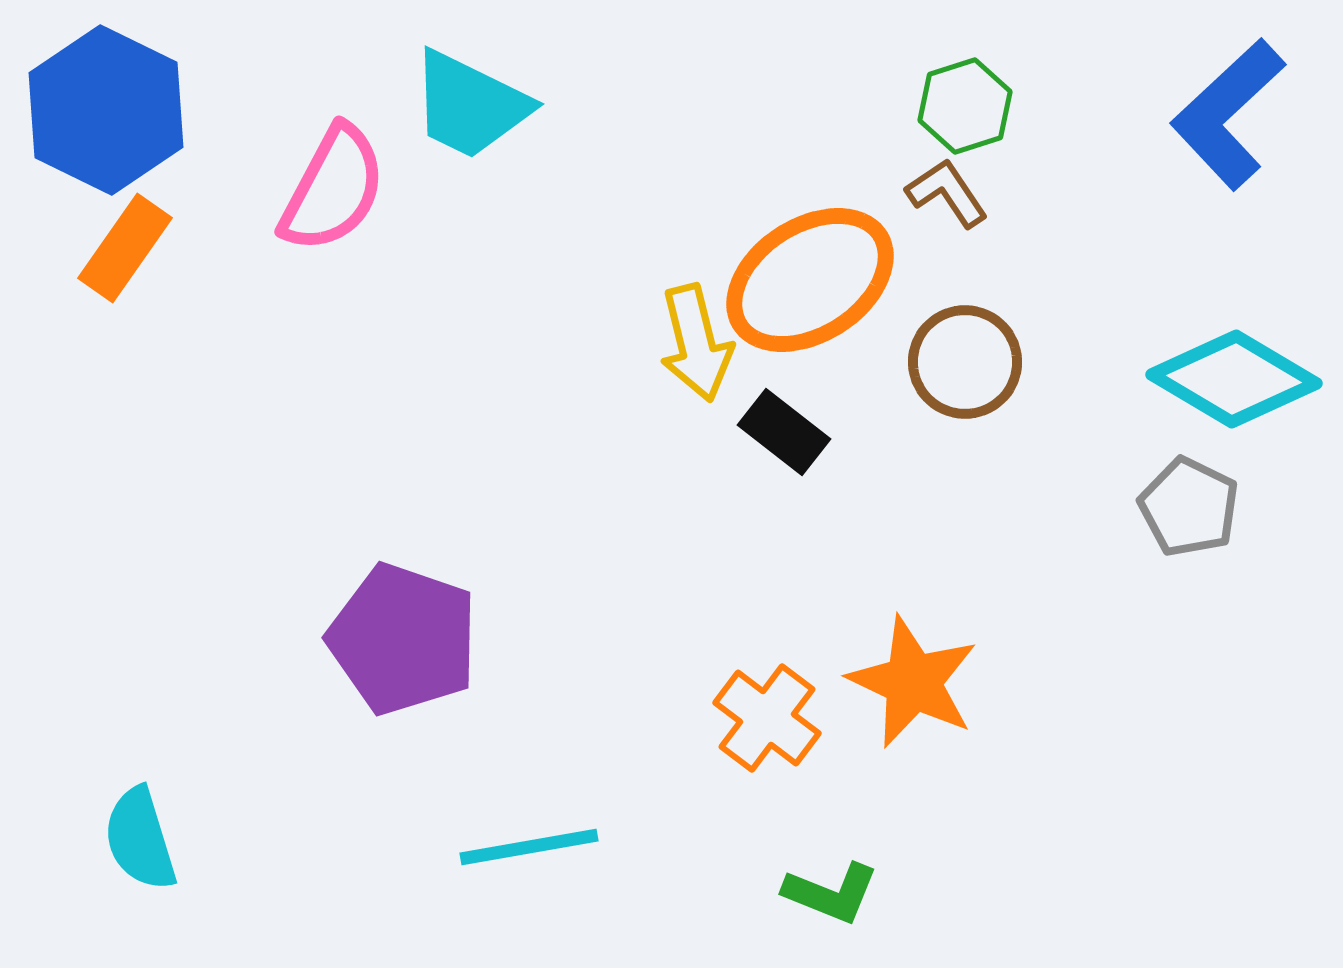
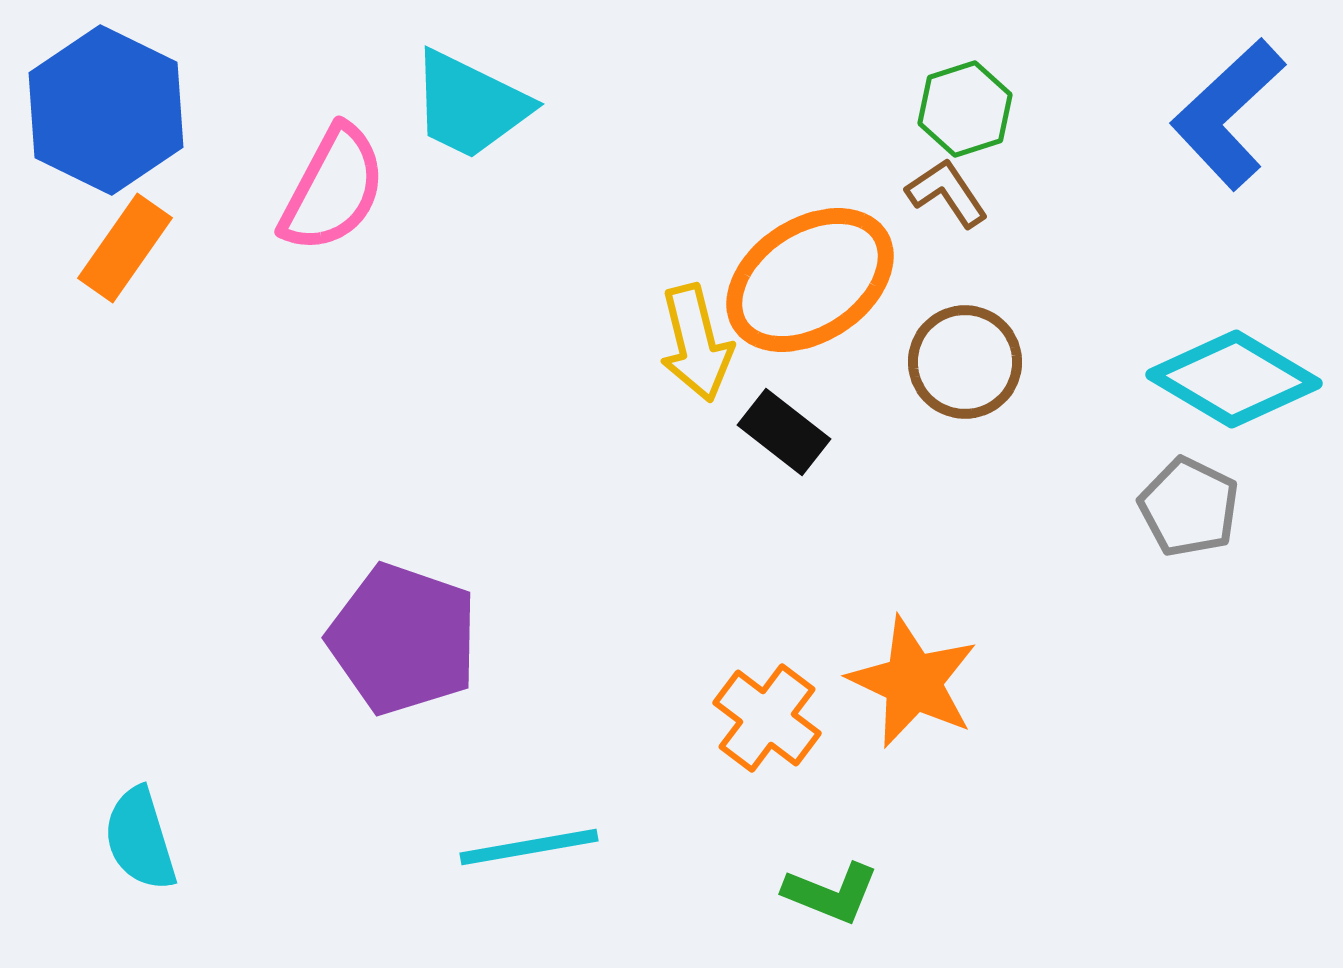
green hexagon: moved 3 px down
